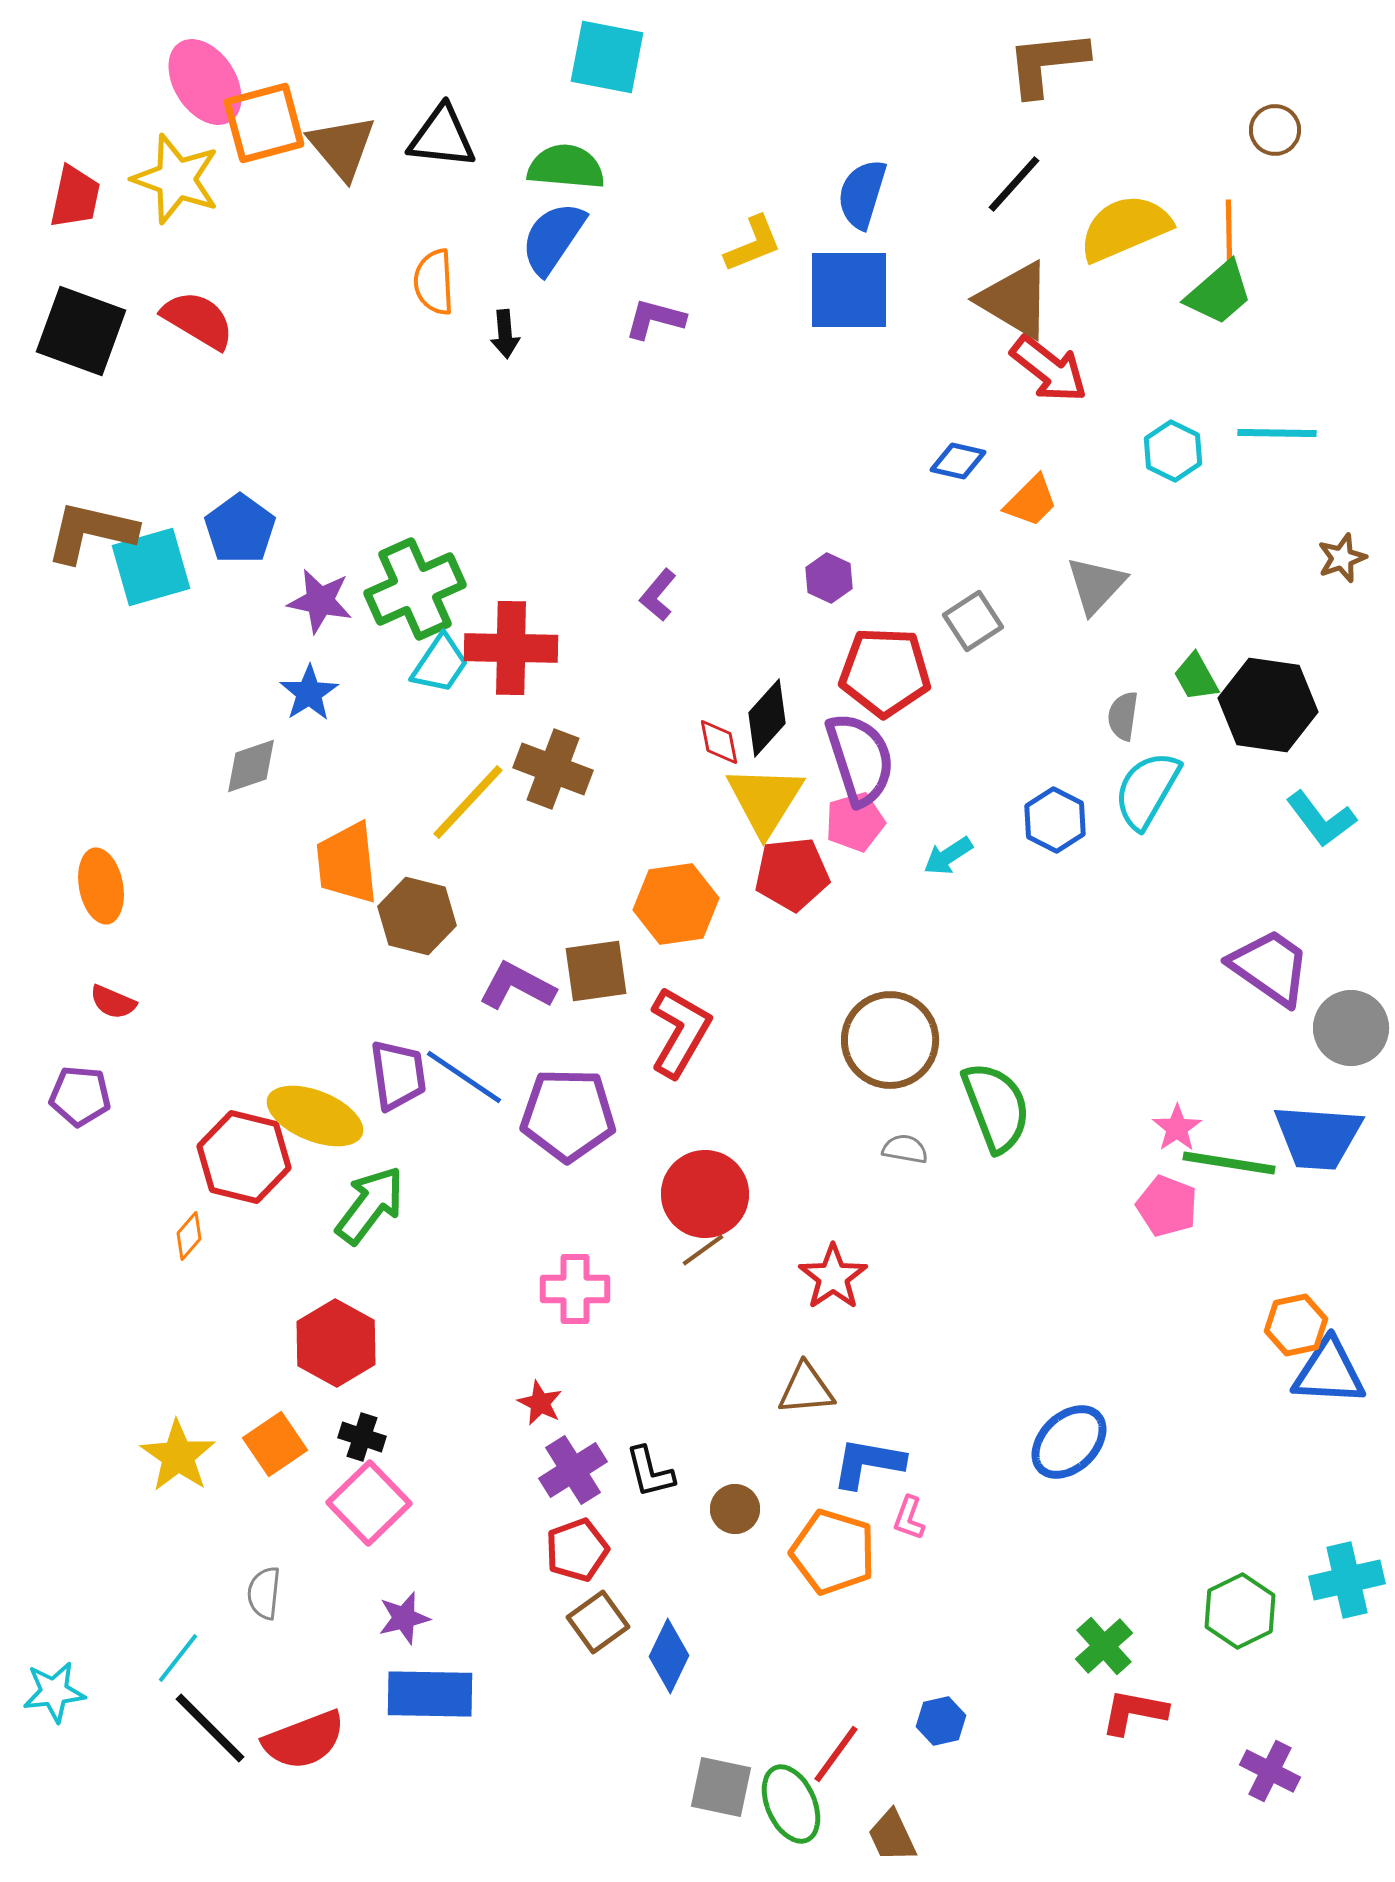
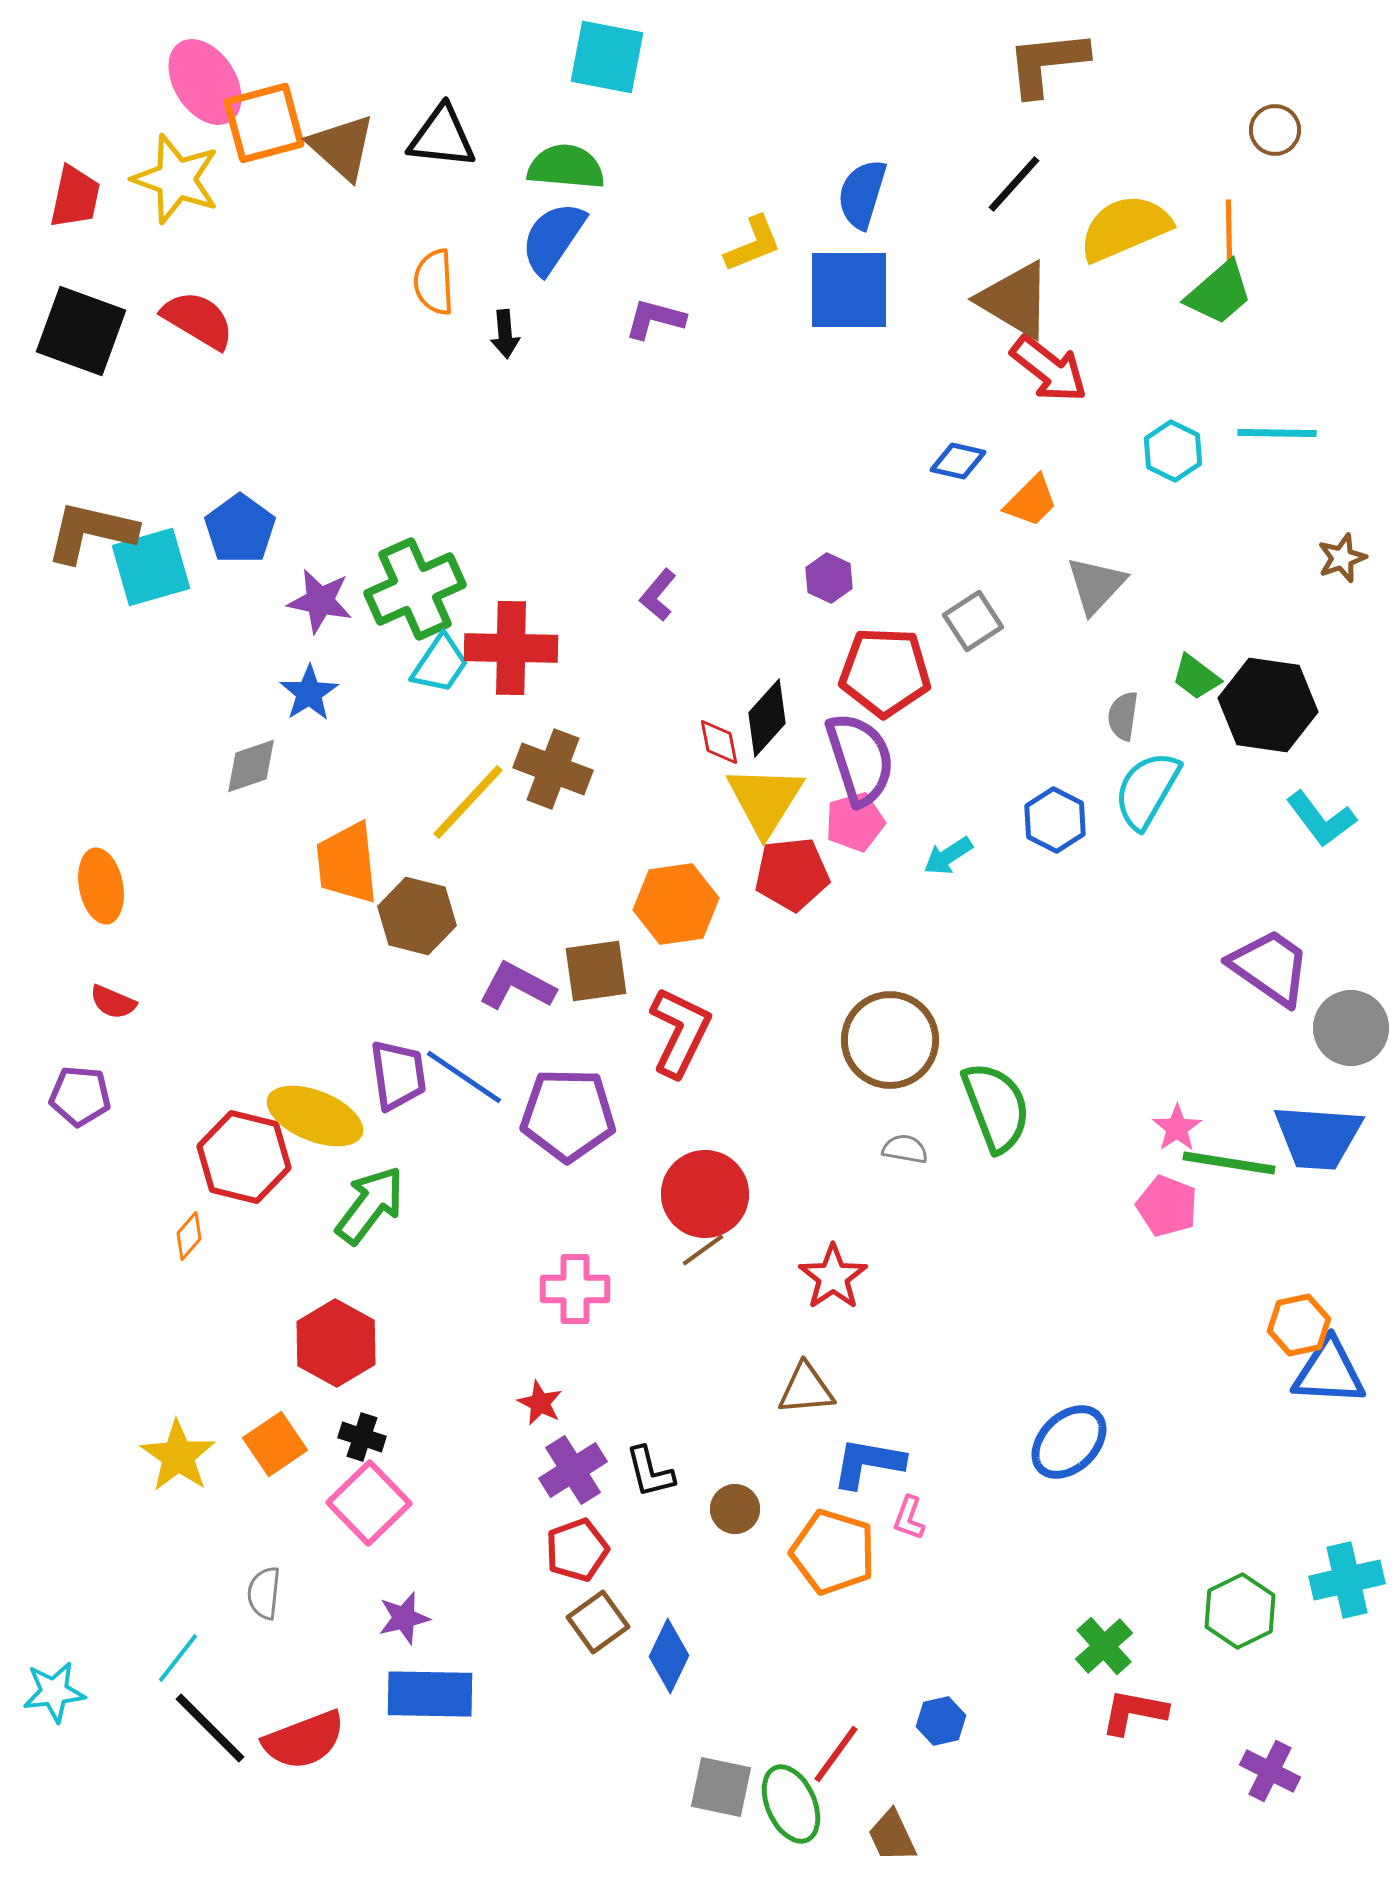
brown triangle at (342, 147): rotated 8 degrees counterclockwise
green trapezoid at (1196, 677): rotated 24 degrees counterclockwise
red L-shape at (680, 1032): rotated 4 degrees counterclockwise
orange hexagon at (1296, 1325): moved 3 px right
